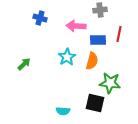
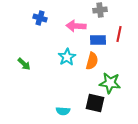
green arrow: rotated 88 degrees clockwise
